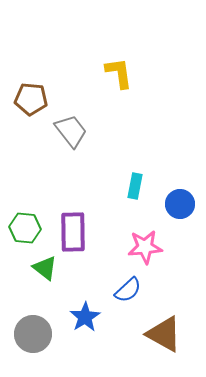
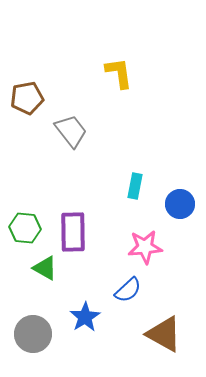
brown pentagon: moved 4 px left, 1 px up; rotated 16 degrees counterclockwise
green triangle: rotated 8 degrees counterclockwise
